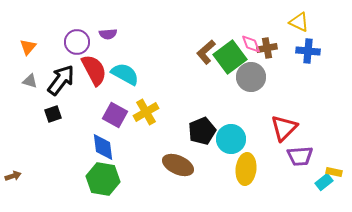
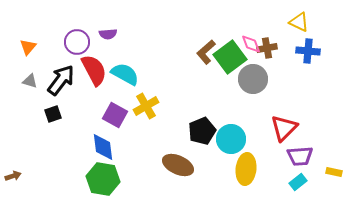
gray circle: moved 2 px right, 2 px down
yellow cross: moved 6 px up
cyan rectangle: moved 26 px left
